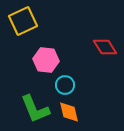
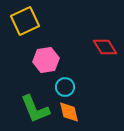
yellow square: moved 2 px right
pink hexagon: rotated 15 degrees counterclockwise
cyan circle: moved 2 px down
